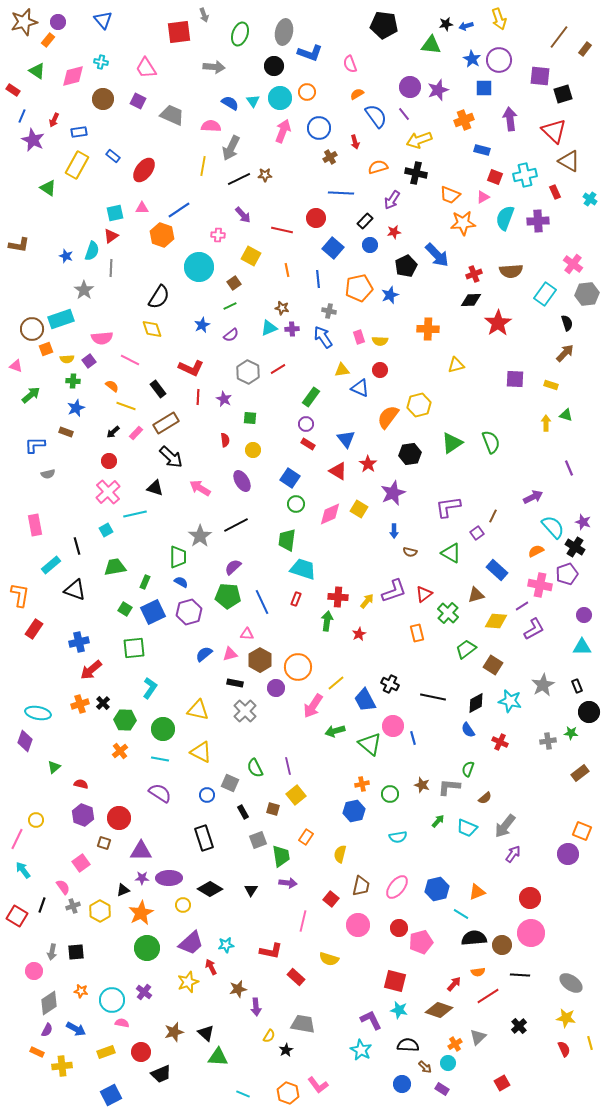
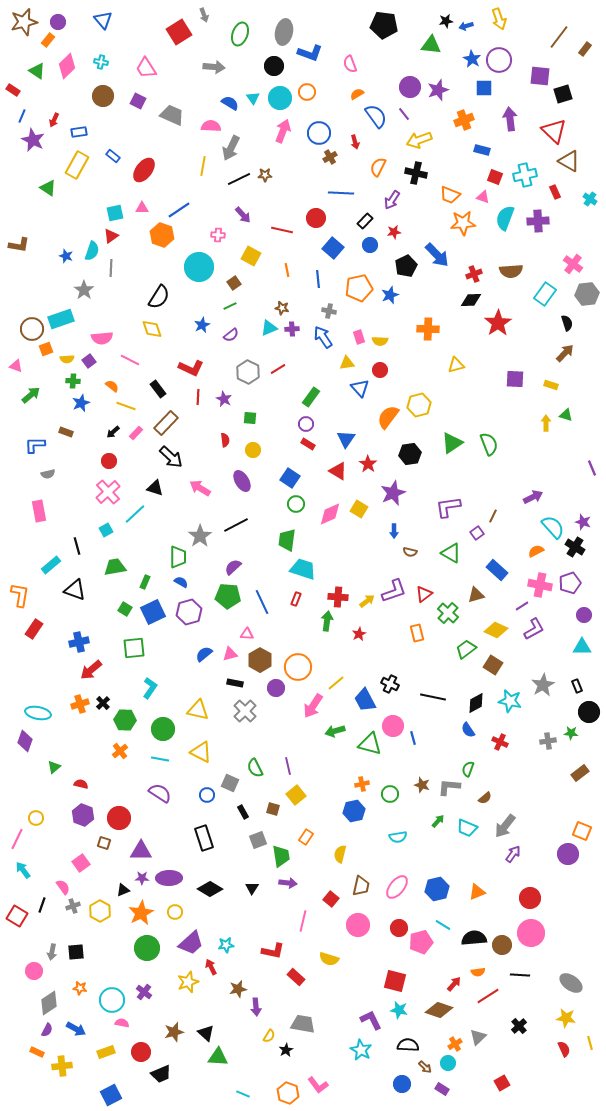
black star at (446, 24): moved 3 px up
red square at (179, 32): rotated 25 degrees counterclockwise
pink diamond at (73, 76): moved 6 px left, 10 px up; rotated 30 degrees counterclockwise
brown circle at (103, 99): moved 3 px up
cyan triangle at (253, 101): moved 3 px up
blue circle at (319, 128): moved 5 px down
orange semicircle at (378, 167): rotated 48 degrees counterclockwise
pink triangle at (483, 197): rotated 48 degrees clockwise
yellow triangle at (342, 370): moved 5 px right, 7 px up
blue triangle at (360, 388): rotated 24 degrees clockwise
blue star at (76, 408): moved 5 px right, 5 px up
brown rectangle at (166, 423): rotated 15 degrees counterclockwise
blue triangle at (346, 439): rotated 12 degrees clockwise
green semicircle at (491, 442): moved 2 px left, 2 px down
purple line at (569, 468): moved 23 px right
cyan line at (135, 514): rotated 30 degrees counterclockwise
pink rectangle at (35, 525): moved 4 px right, 14 px up
purple pentagon at (567, 574): moved 3 px right, 9 px down
yellow arrow at (367, 601): rotated 14 degrees clockwise
yellow diamond at (496, 621): moved 9 px down; rotated 20 degrees clockwise
green triangle at (370, 744): rotated 25 degrees counterclockwise
yellow circle at (36, 820): moved 2 px up
black triangle at (251, 890): moved 1 px right, 2 px up
yellow circle at (183, 905): moved 8 px left, 7 px down
cyan line at (461, 914): moved 18 px left, 11 px down
red L-shape at (271, 951): moved 2 px right
orange star at (81, 991): moved 1 px left, 3 px up
